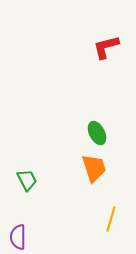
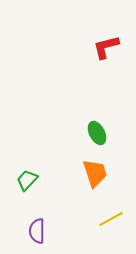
orange trapezoid: moved 1 px right, 5 px down
green trapezoid: rotated 110 degrees counterclockwise
yellow line: rotated 45 degrees clockwise
purple semicircle: moved 19 px right, 6 px up
